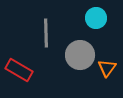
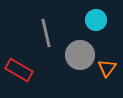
cyan circle: moved 2 px down
gray line: rotated 12 degrees counterclockwise
